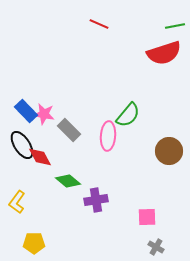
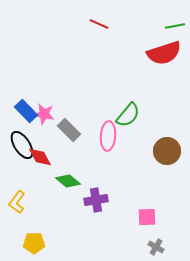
brown circle: moved 2 px left
